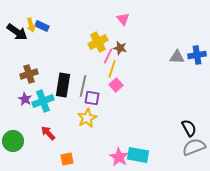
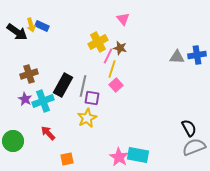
black rectangle: rotated 20 degrees clockwise
